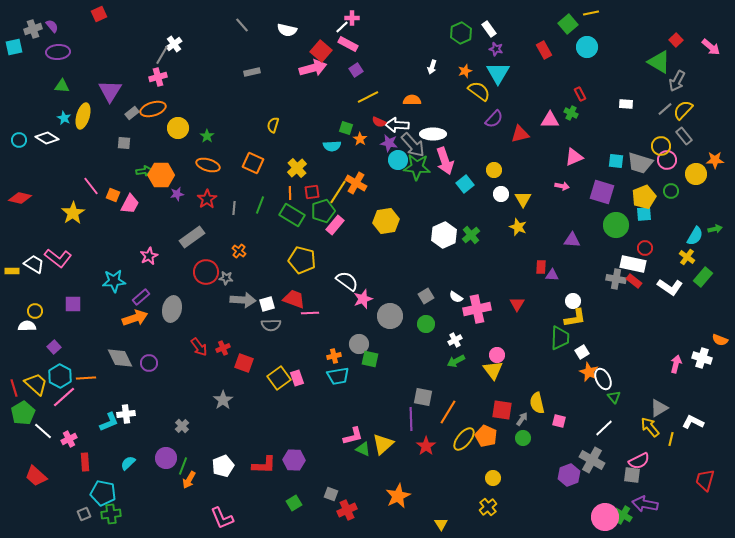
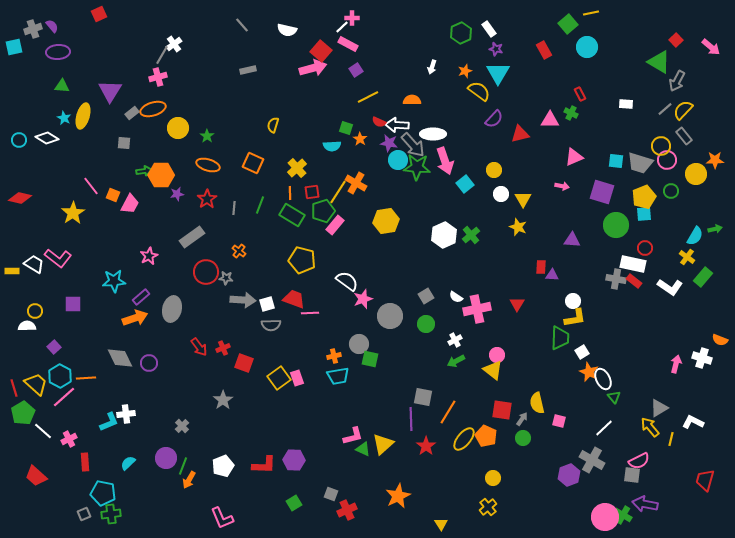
gray rectangle at (252, 72): moved 4 px left, 2 px up
yellow triangle at (493, 370): rotated 15 degrees counterclockwise
